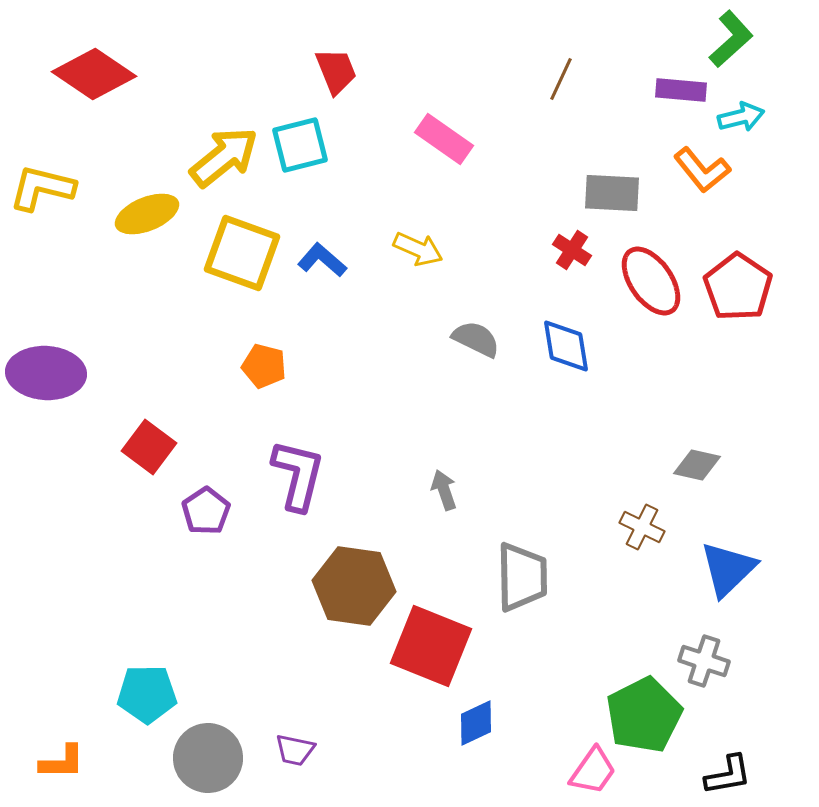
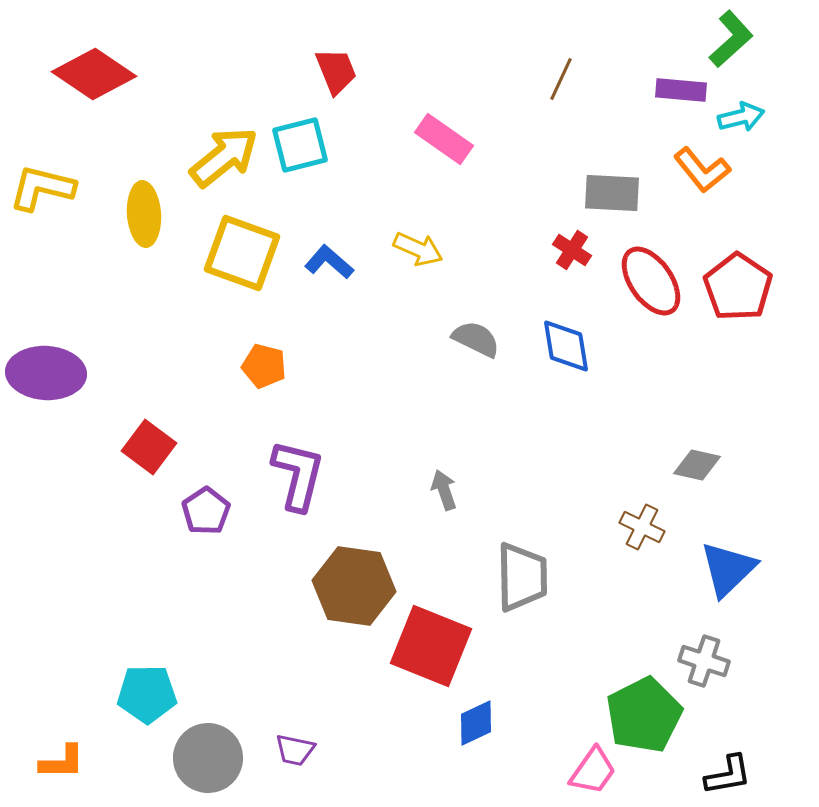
yellow ellipse at (147, 214): moved 3 px left; rotated 72 degrees counterclockwise
blue L-shape at (322, 260): moved 7 px right, 2 px down
